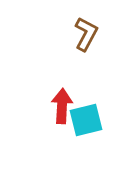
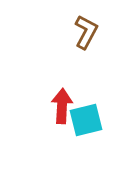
brown L-shape: moved 2 px up
